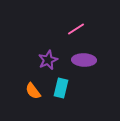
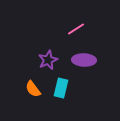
orange semicircle: moved 2 px up
